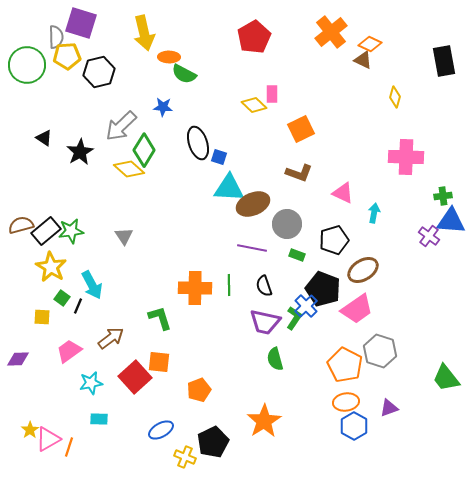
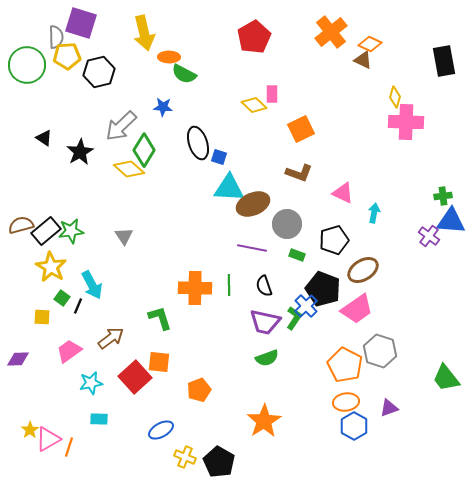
pink cross at (406, 157): moved 35 px up
green semicircle at (275, 359): moved 8 px left, 1 px up; rotated 95 degrees counterclockwise
black pentagon at (213, 442): moved 6 px right, 20 px down; rotated 16 degrees counterclockwise
